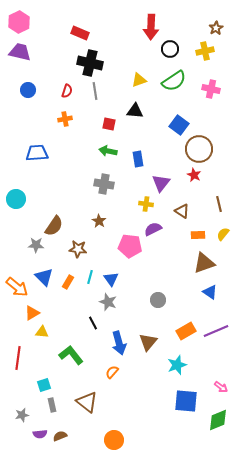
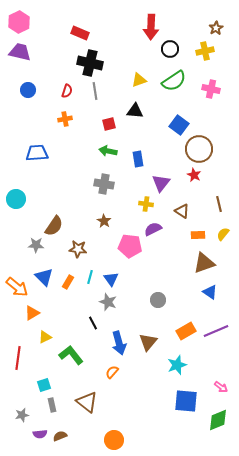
red square at (109, 124): rotated 24 degrees counterclockwise
brown star at (99, 221): moved 5 px right
yellow triangle at (42, 332): moved 3 px right, 5 px down; rotated 32 degrees counterclockwise
